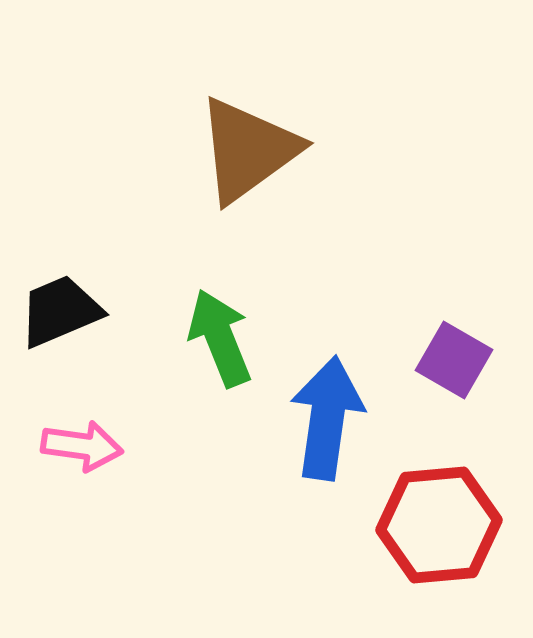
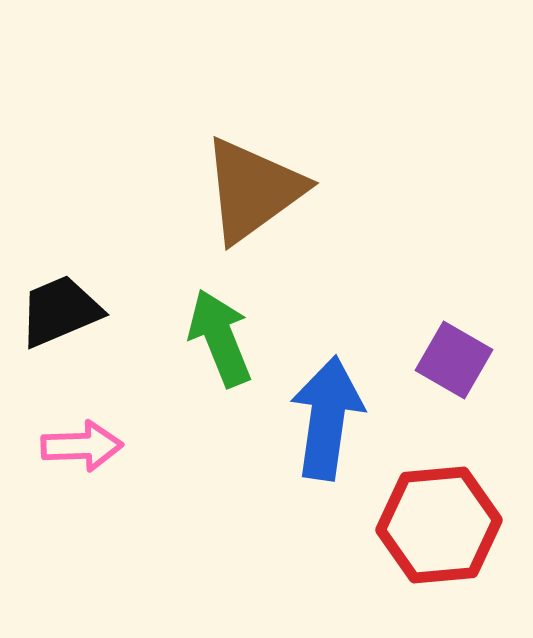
brown triangle: moved 5 px right, 40 px down
pink arrow: rotated 10 degrees counterclockwise
